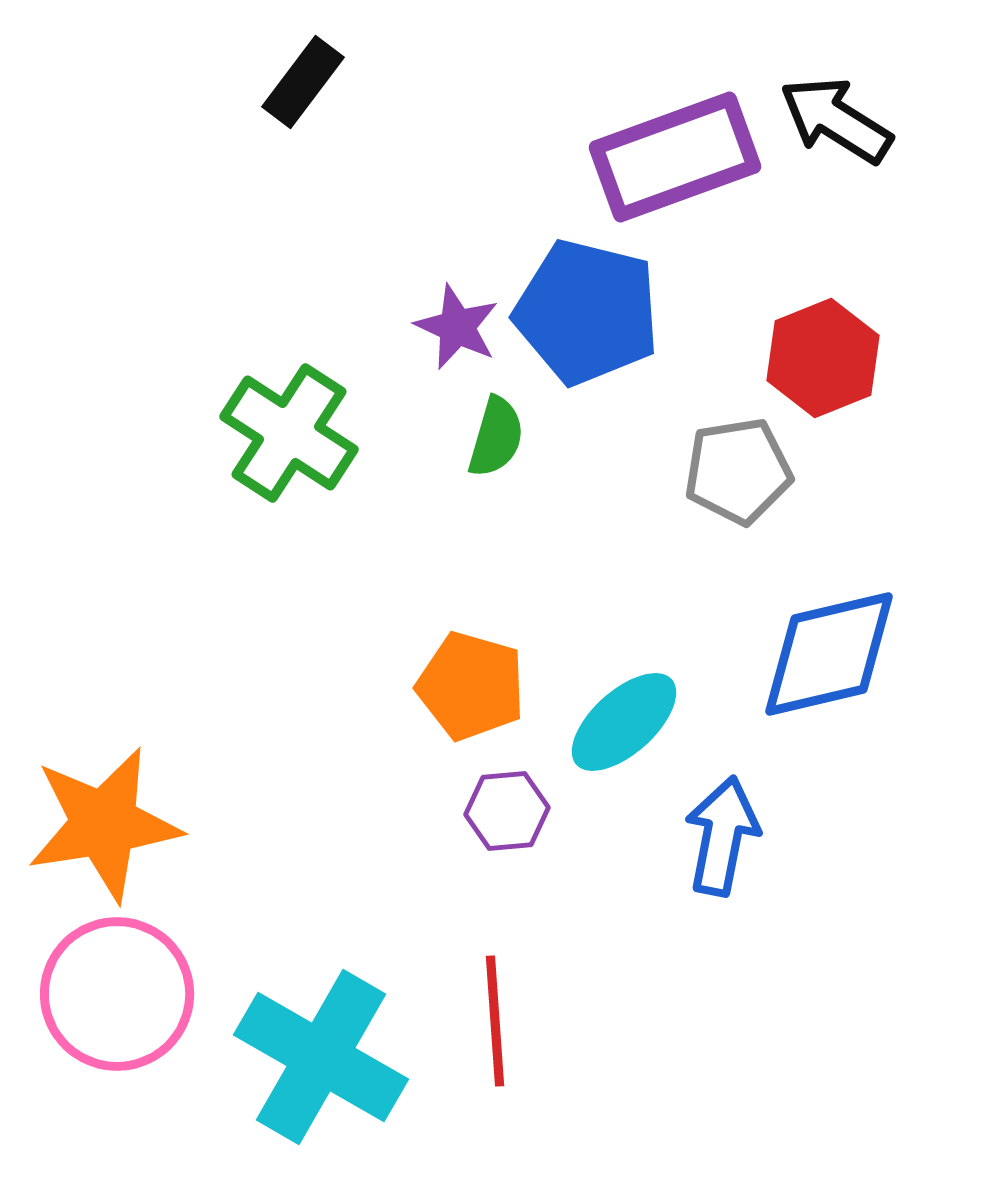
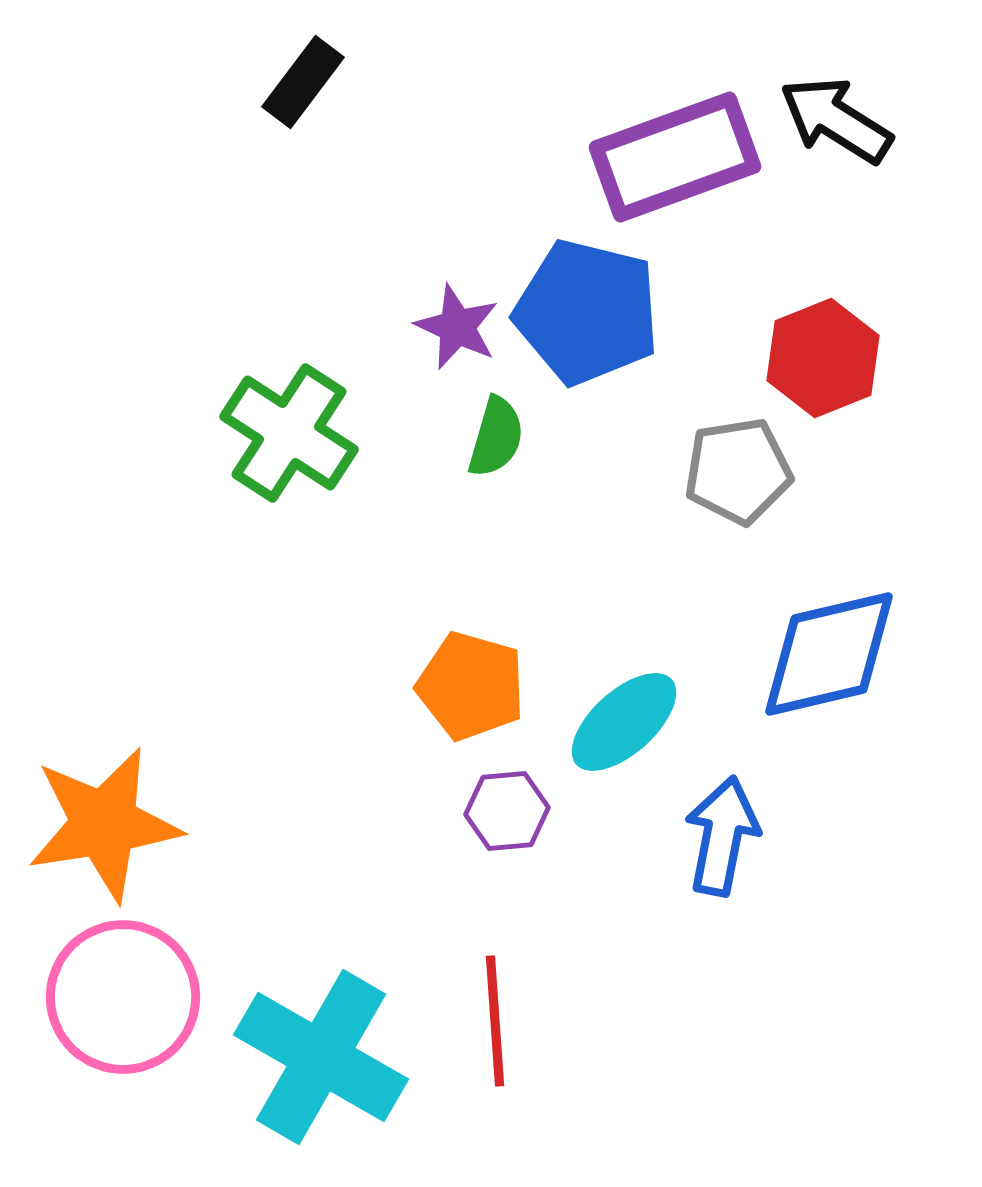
pink circle: moved 6 px right, 3 px down
